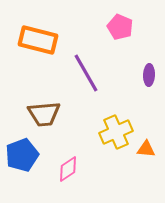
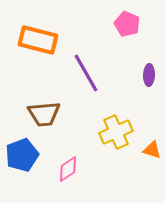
pink pentagon: moved 7 px right, 3 px up
orange triangle: moved 6 px right, 1 px down; rotated 12 degrees clockwise
